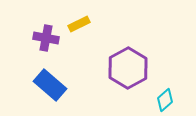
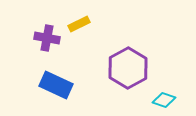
purple cross: moved 1 px right
blue rectangle: moved 6 px right; rotated 16 degrees counterclockwise
cyan diamond: moved 1 px left; rotated 60 degrees clockwise
